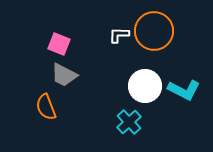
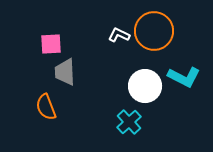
white L-shape: rotated 25 degrees clockwise
pink square: moved 8 px left; rotated 25 degrees counterclockwise
gray trapezoid: moved 1 px right, 3 px up; rotated 60 degrees clockwise
cyan L-shape: moved 13 px up
